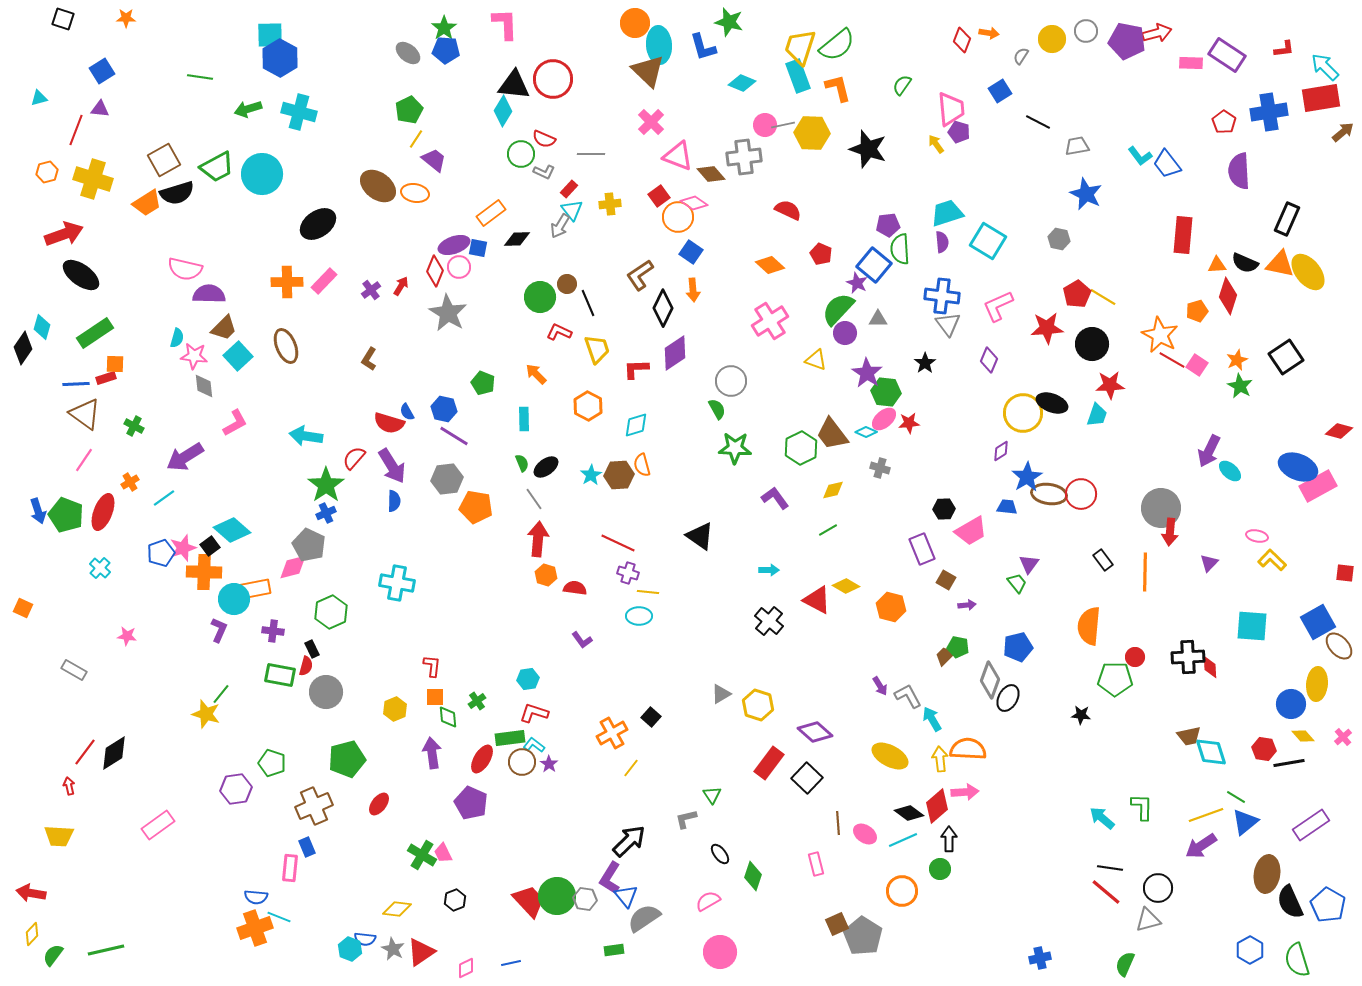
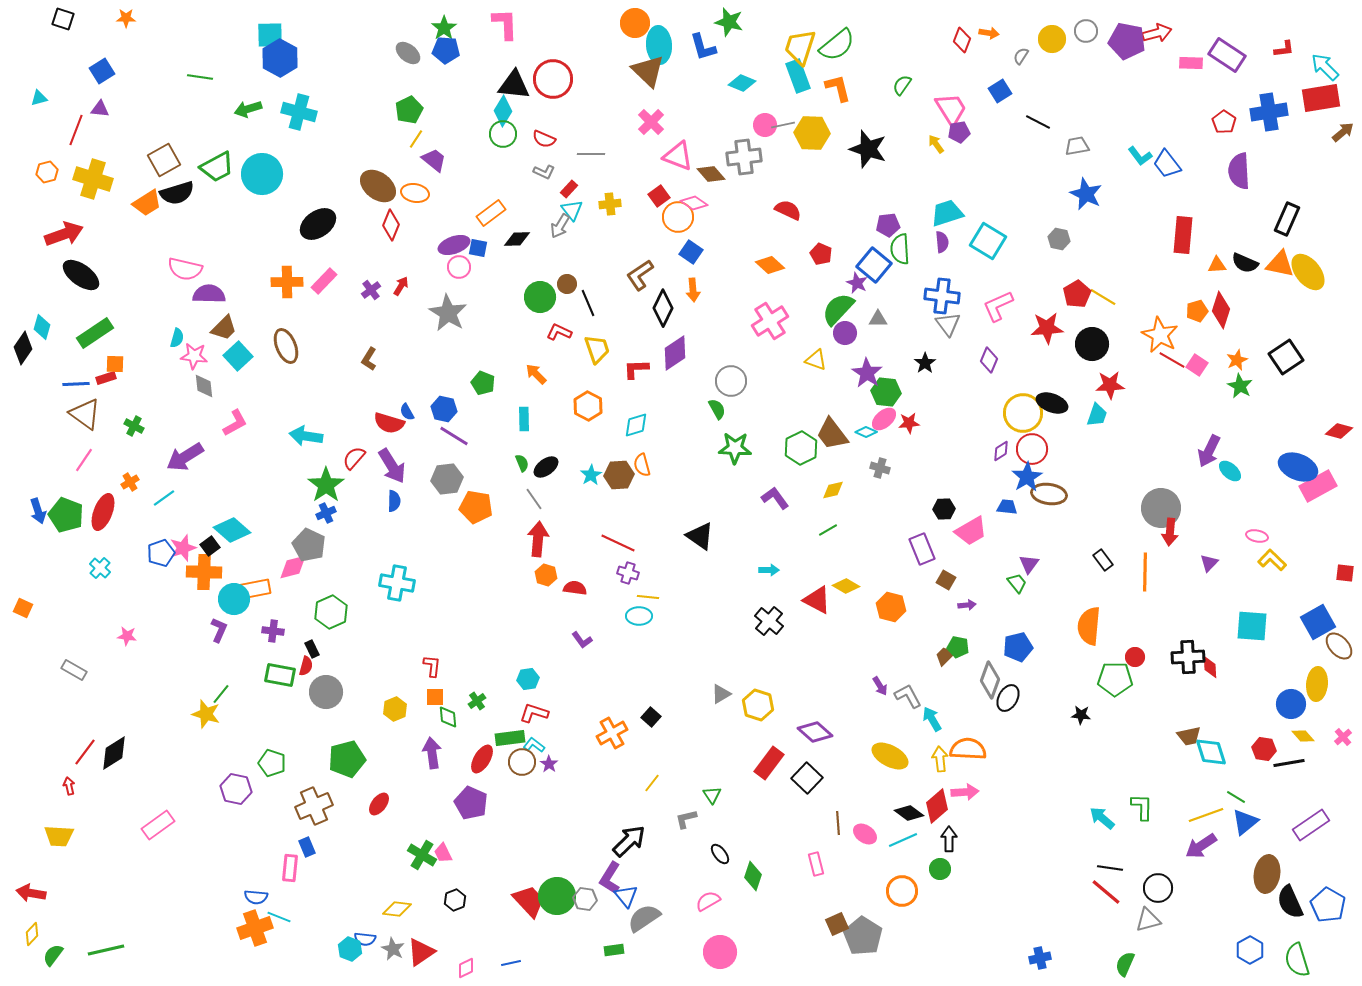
pink trapezoid at (951, 109): rotated 27 degrees counterclockwise
purple pentagon at (959, 132): rotated 25 degrees counterclockwise
green circle at (521, 154): moved 18 px left, 20 px up
red diamond at (435, 271): moved 44 px left, 46 px up
red diamond at (1228, 296): moved 7 px left, 14 px down
red circle at (1081, 494): moved 49 px left, 45 px up
yellow line at (648, 592): moved 5 px down
yellow line at (631, 768): moved 21 px right, 15 px down
purple hexagon at (236, 789): rotated 20 degrees clockwise
